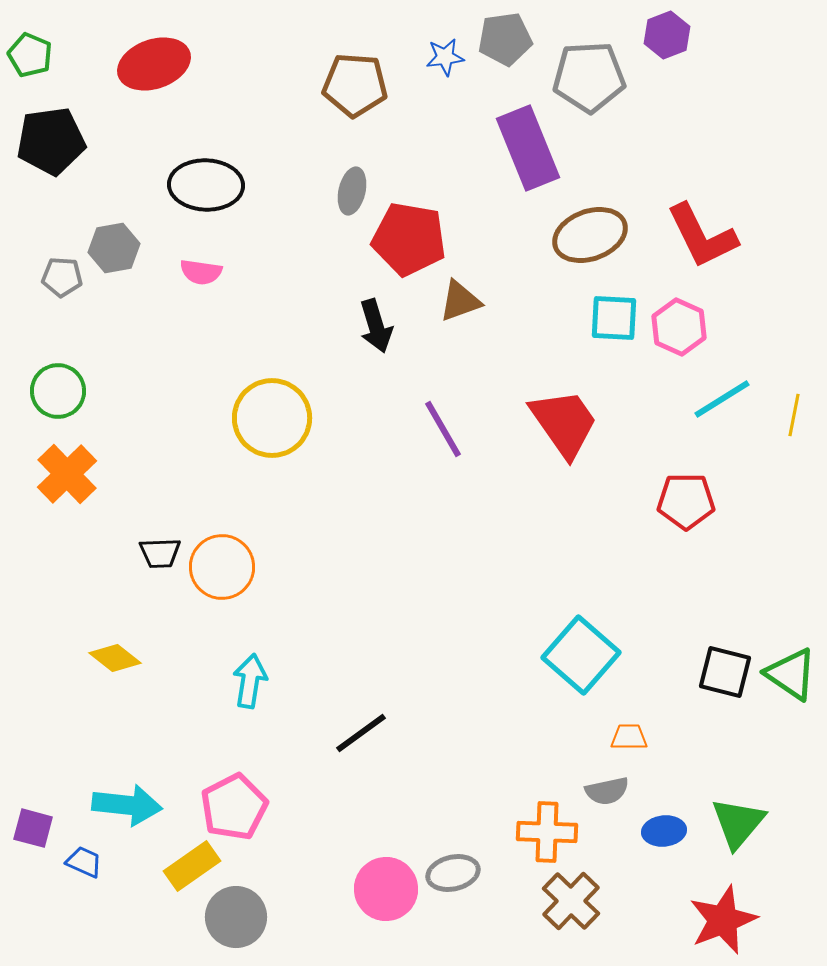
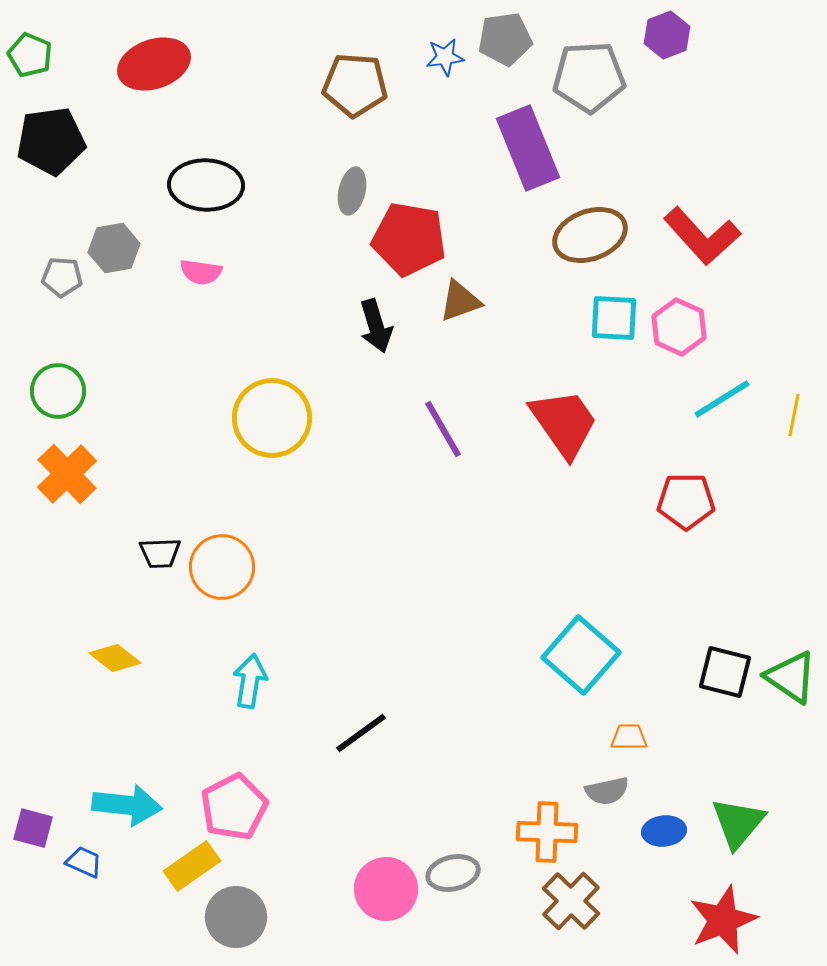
red L-shape at (702, 236): rotated 16 degrees counterclockwise
green triangle at (791, 674): moved 3 px down
